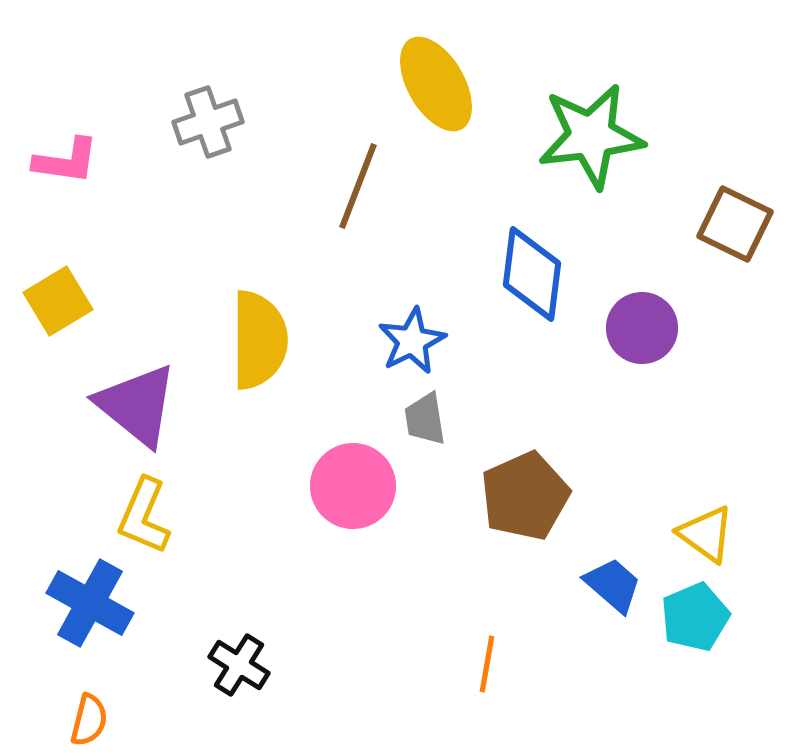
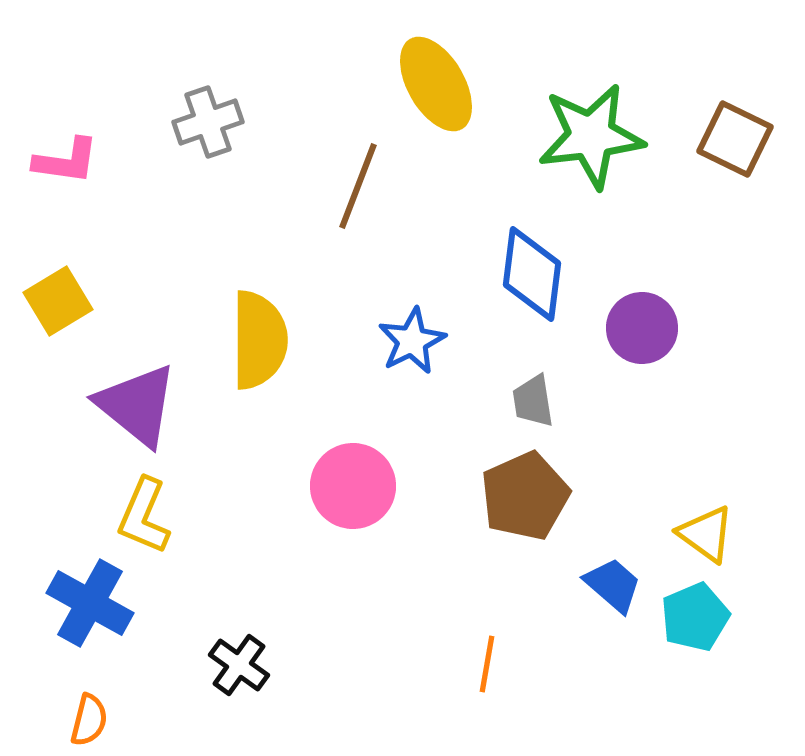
brown square: moved 85 px up
gray trapezoid: moved 108 px right, 18 px up
black cross: rotated 4 degrees clockwise
